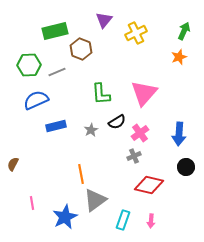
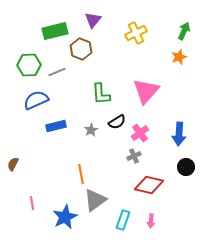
purple triangle: moved 11 px left
pink triangle: moved 2 px right, 2 px up
